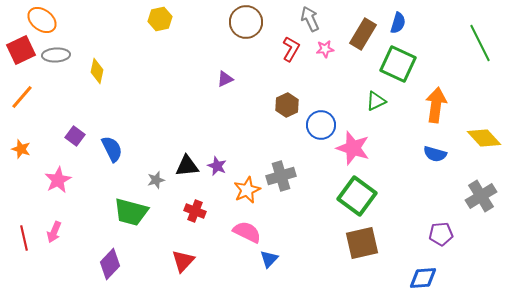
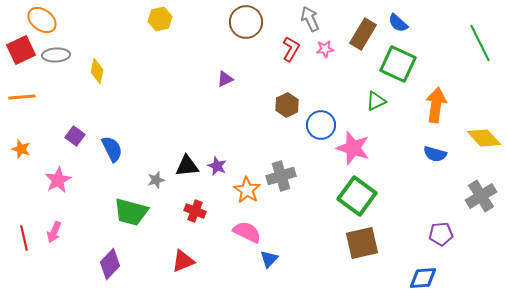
blue semicircle at (398, 23): rotated 115 degrees clockwise
orange line at (22, 97): rotated 44 degrees clockwise
orange star at (247, 190): rotated 16 degrees counterclockwise
red triangle at (183, 261): rotated 25 degrees clockwise
